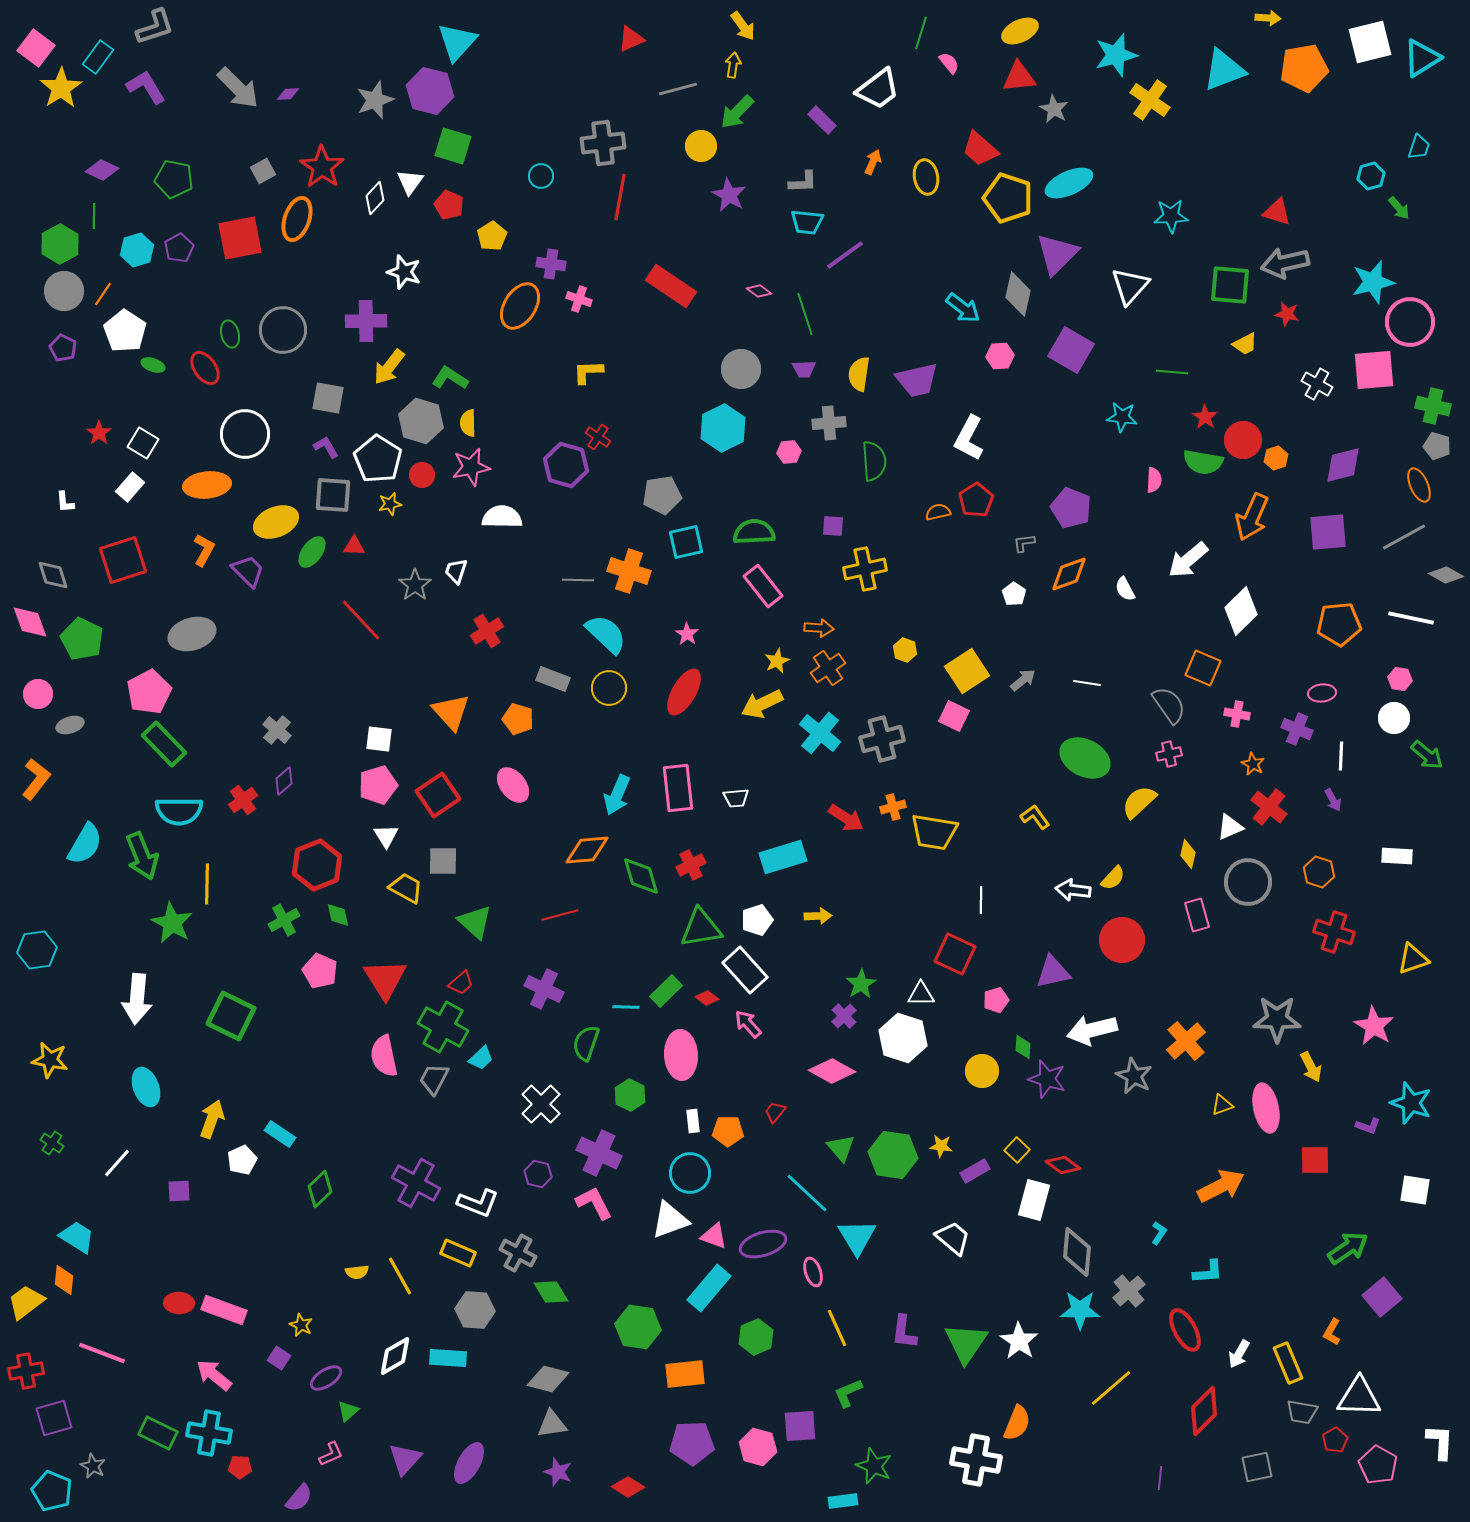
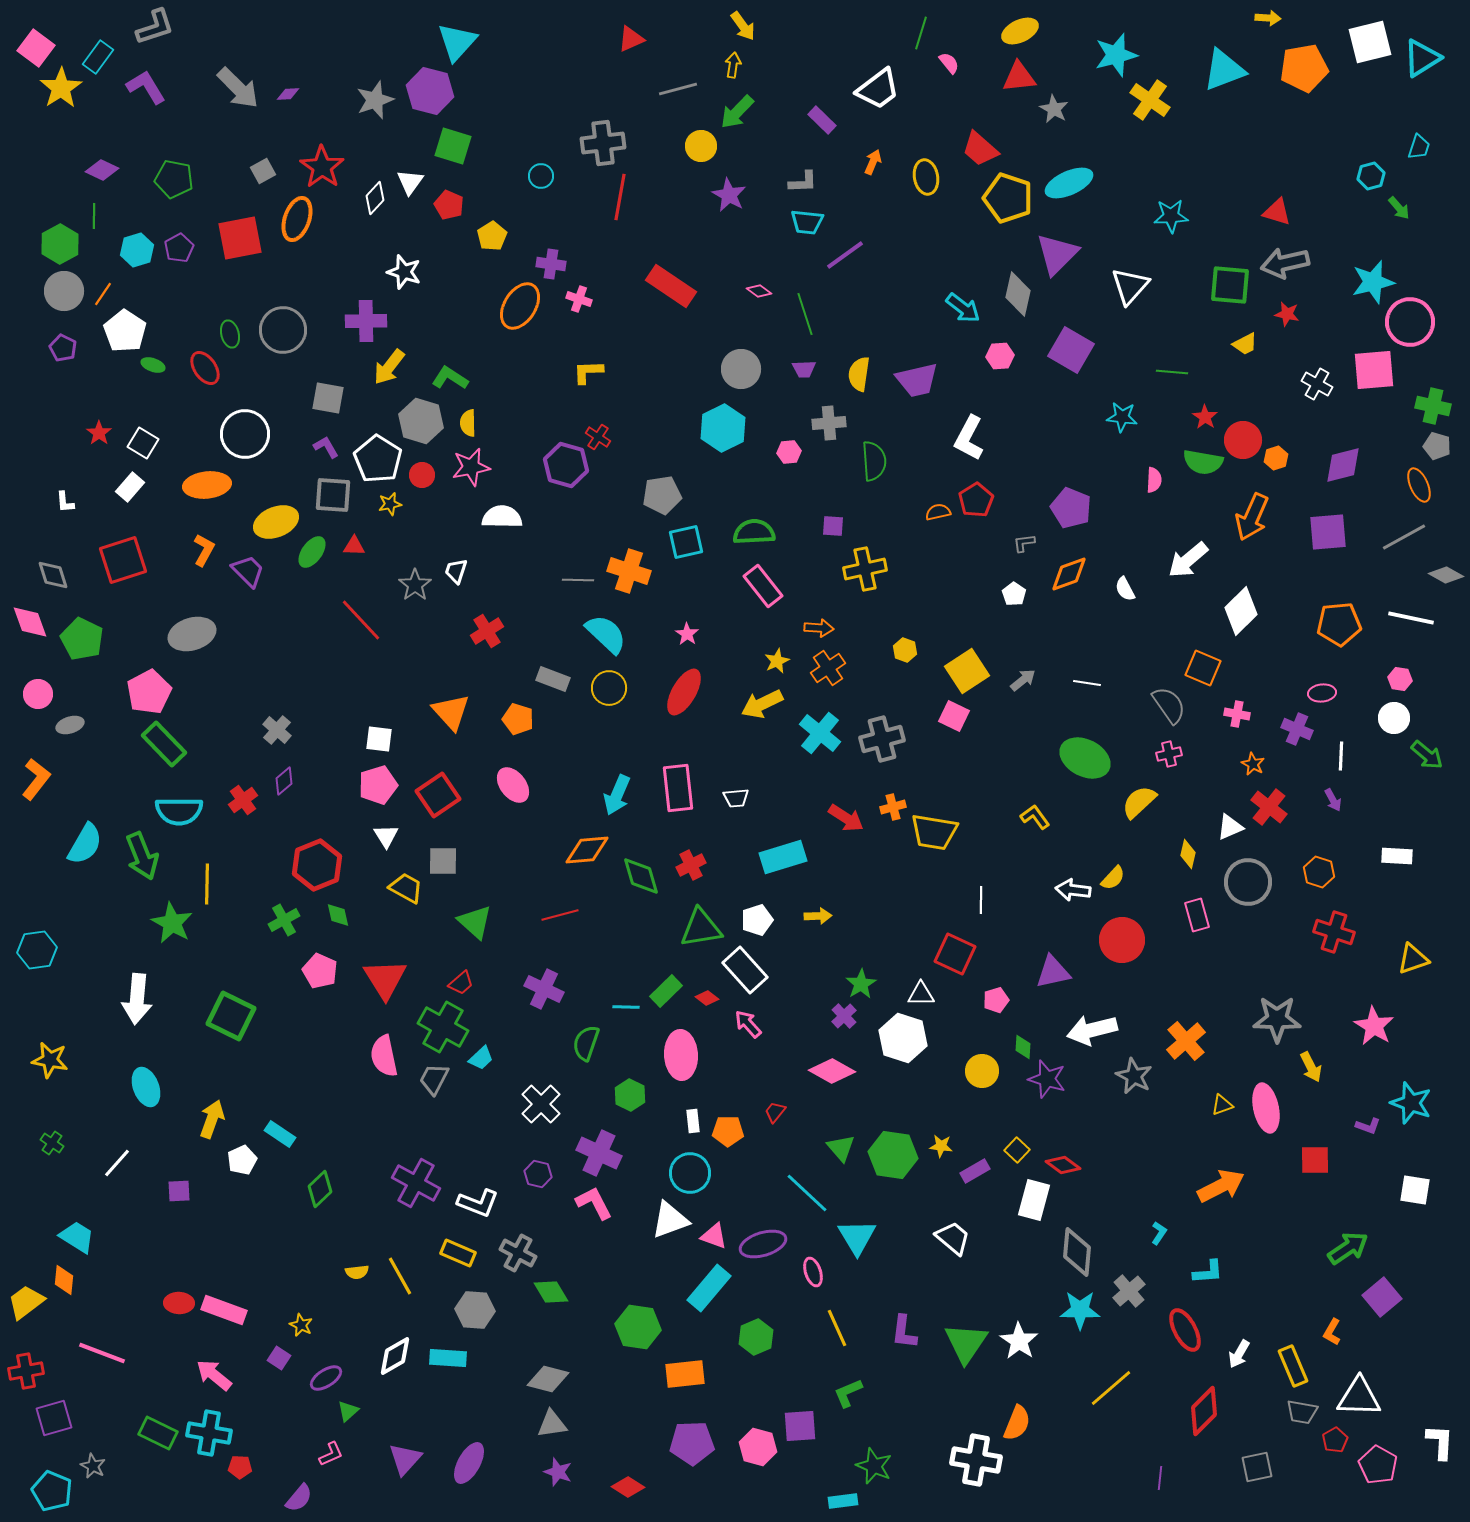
yellow rectangle at (1288, 1363): moved 5 px right, 3 px down
